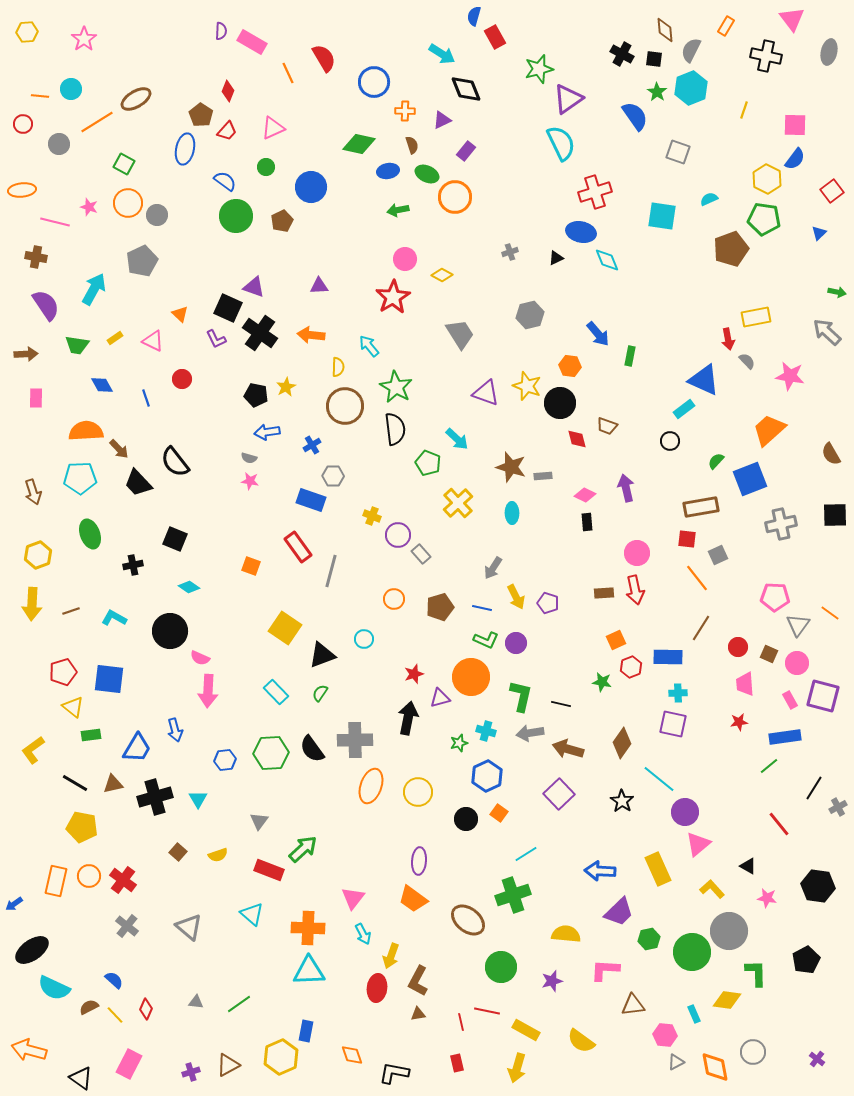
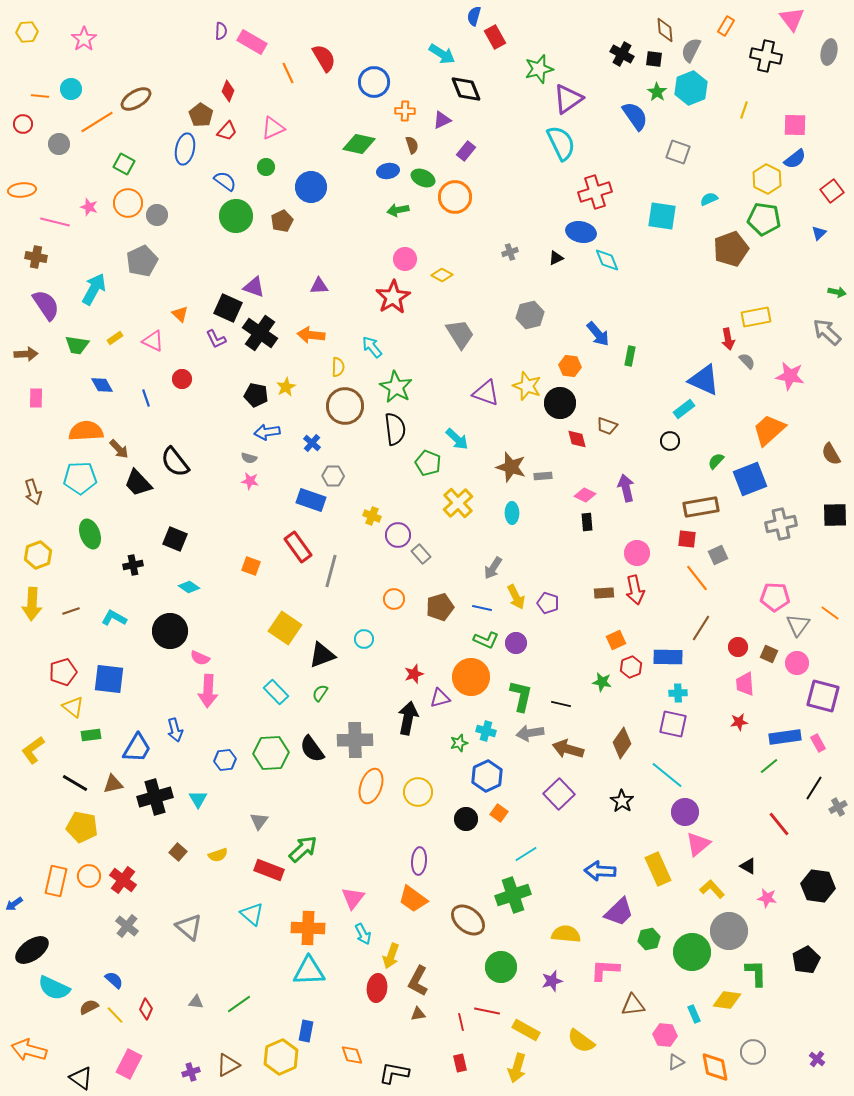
blue semicircle at (795, 159): rotated 15 degrees clockwise
green ellipse at (427, 174): moved 4 px left, 4 px down
cyan arrow at (369, 346): moved 3 px right, 1 px down
blue cross at (312, 445): moved 2 px up; rotated 18 degrees counterclockwise
pink rectangle at (790, 700): moved 28 px right, 43 px down
cyan line at (659, 779): moved 8 px right, 4 px up
red rectangle at (457, 1063): moved 3 px right
